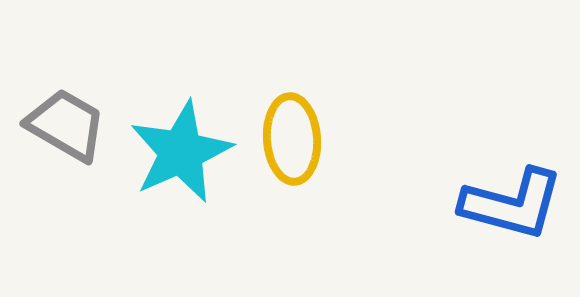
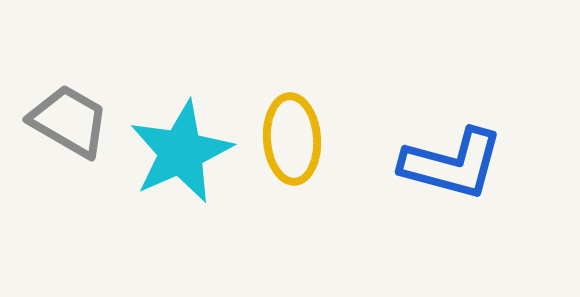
gray trapezoid: moved 3 px right, 4 px up
blue L-shape: moved 60 px left, 40 px up
